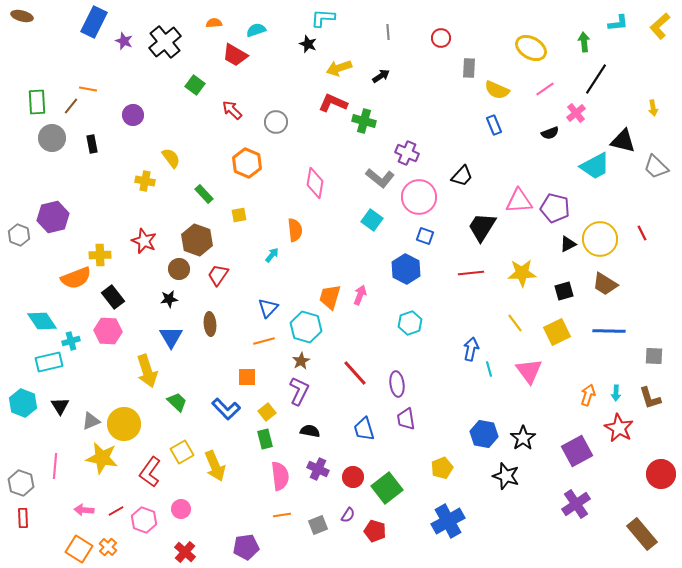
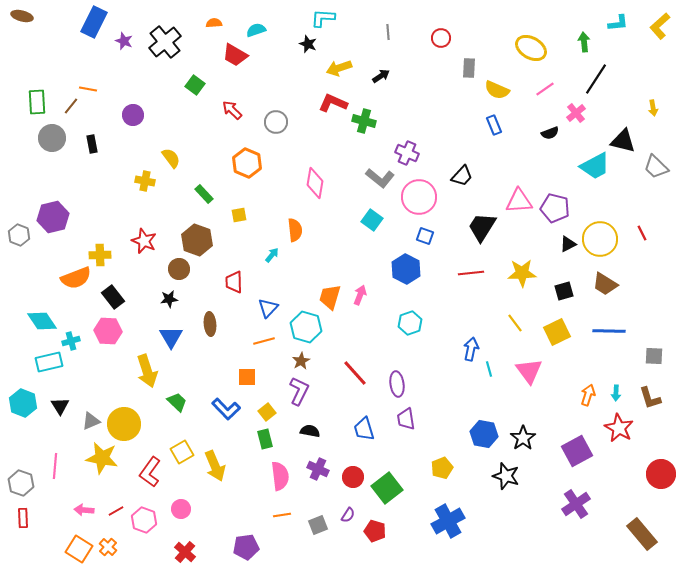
red trapezoid at (218, 275): moved 16 px right, 7 px down; rotated 35 degrees counterclockwise
